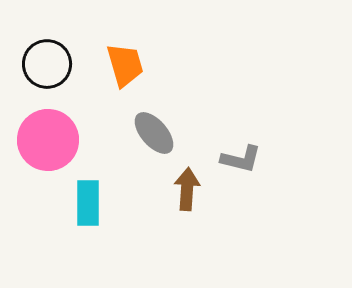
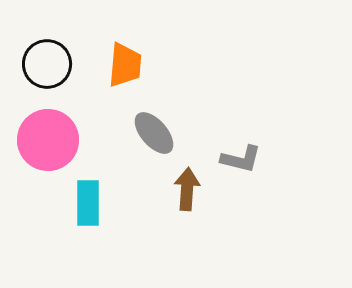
orange trapezoid: rotated 21 degrees clockwise
